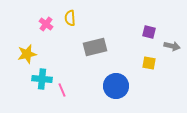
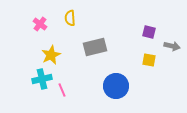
pink cross: moved 6 px left
yellow star: moved 24 px right, 1 px down; rotated 12 degrees counterclockwise
yellow square: moved 3 px up
cyan cross: rotated 18 degrees counterclockwise
